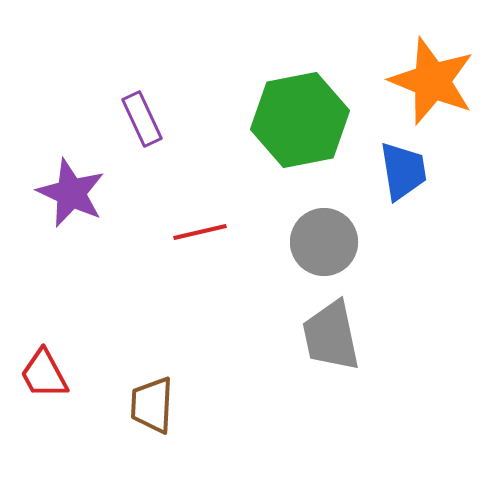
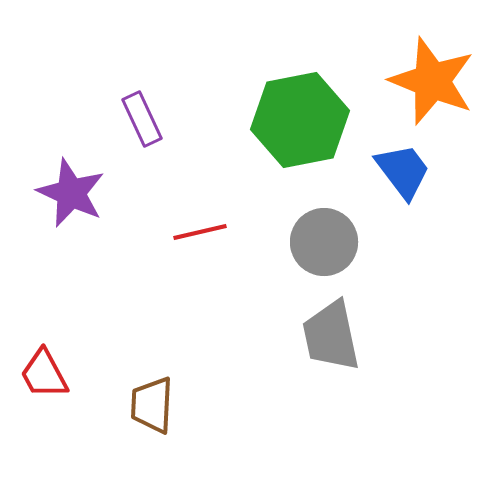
blue trapezoid: rotated 28 degrees counterclockwise
